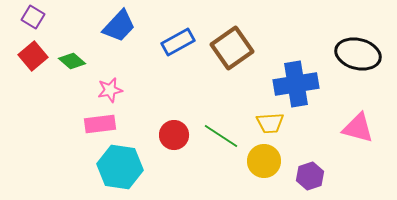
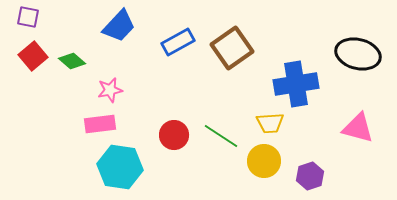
purple square: moved 5 px left; rotated 20 degrees counterclockwise
